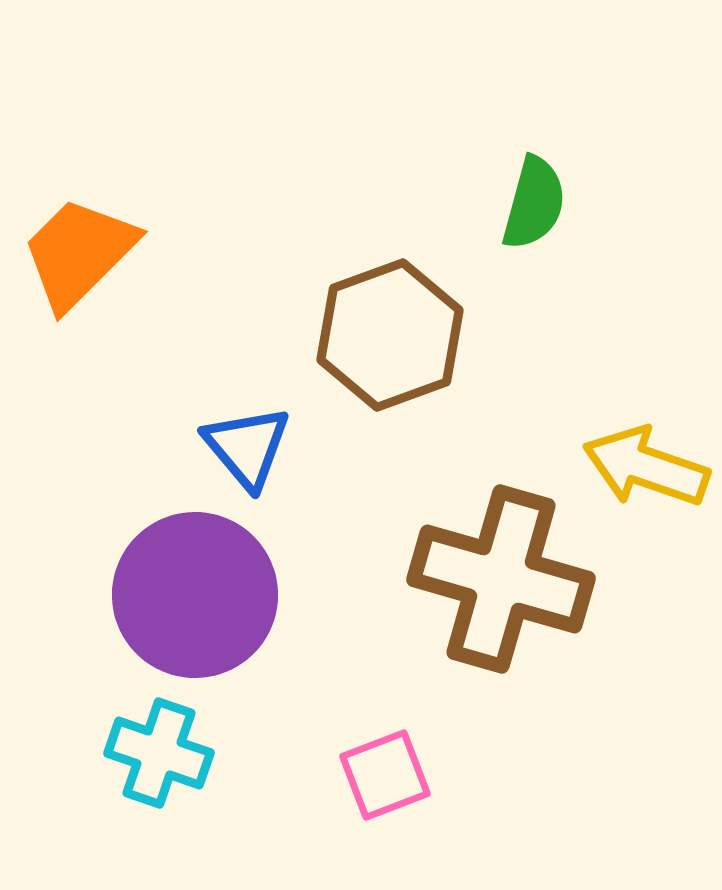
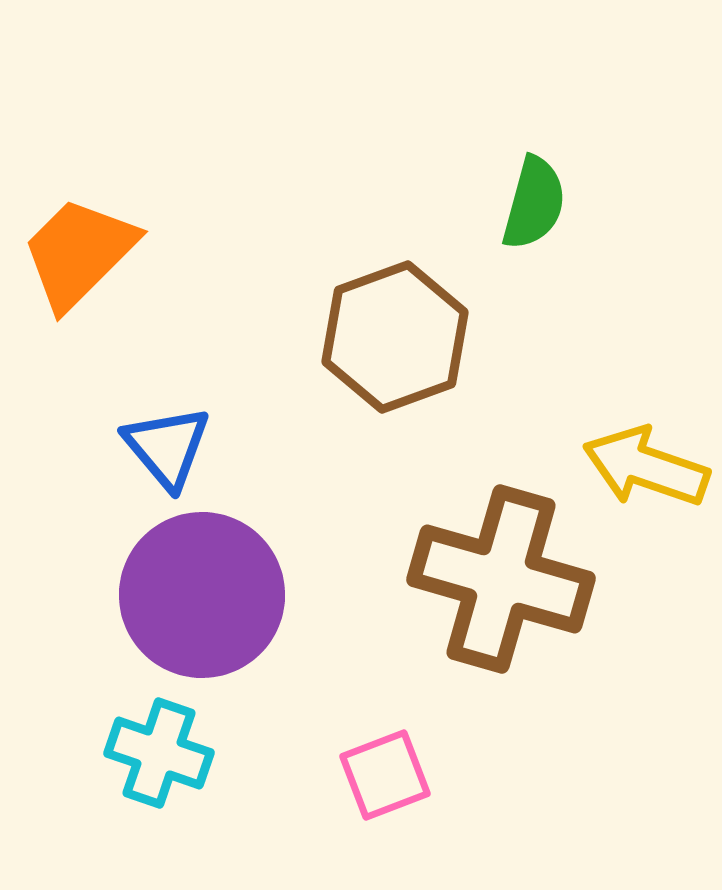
brown hexagon: moved 5 px right, 2 px down
blue triangle: moved 80 px left
purple circle: moved 7 px right
